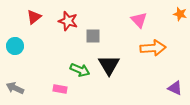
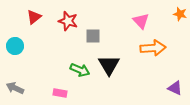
pink triangle: moved 2 px right, 1 px down
pink rectangle: moved 4 px down
